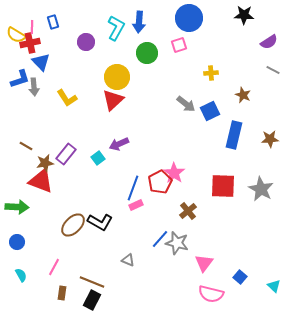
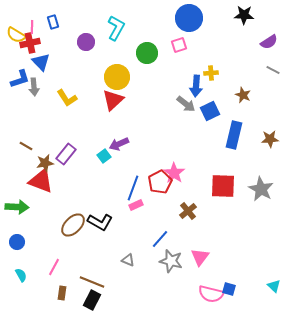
blue arrow at (139, 22): moved 57 px right, 64 px down
cyan square at (98, 158): moved 6 px right, 2 px up
gray star at (177, 243): moved 6 px left, 18 px down
pink triangle at (204, 263): moved 4 px left, 6 px up
blue square at (240, 277): moved 11 px left, 12 px down; rotated 24 degrees counterclockwise
